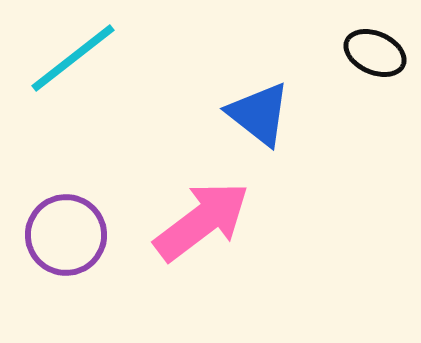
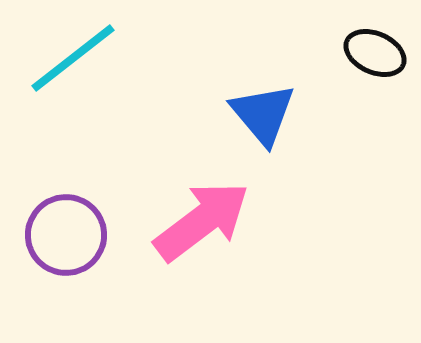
blue triangle: moved 4 px right; rotated 12 degrees clockwise
